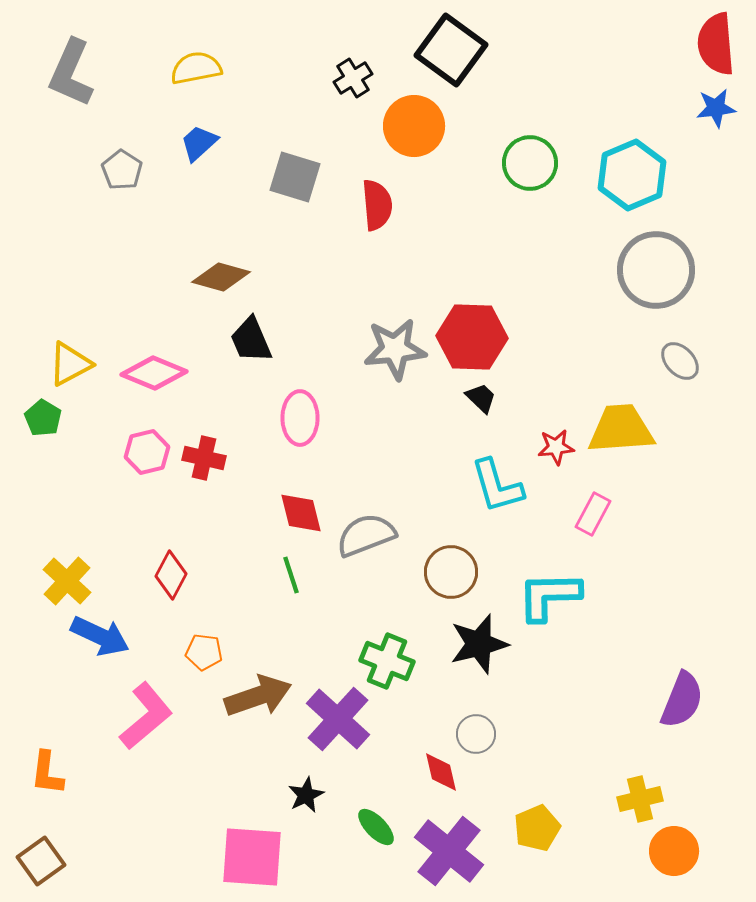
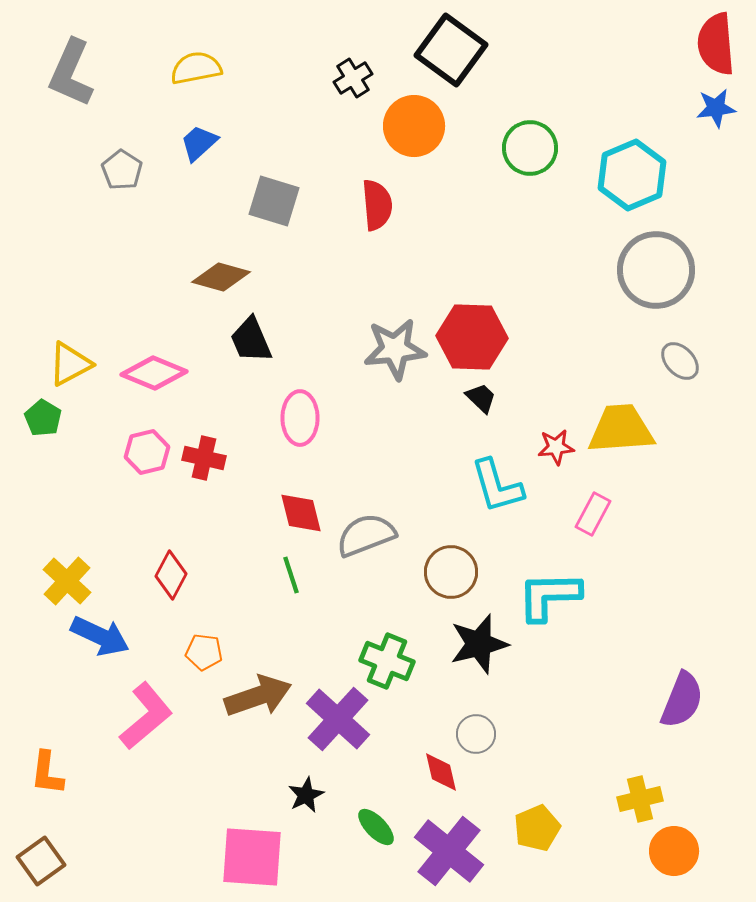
green circle at (530, 163): moved 15 px up
gray square at (295, 177): moved 21 px left, 24 px down
